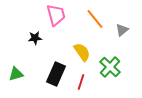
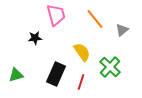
green triangle: moved 1 px down
